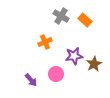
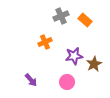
gray cross: rotated 35 degrees clockwise
pink circle: moved 11 px right, 8 px down
